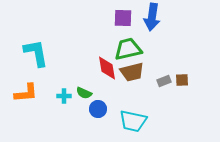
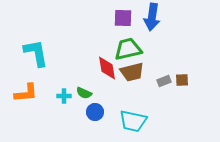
blue circle: moved 3 px left, 3 px down
